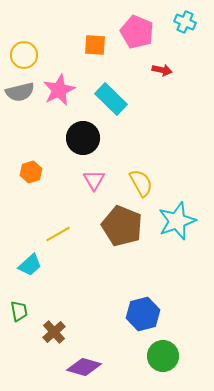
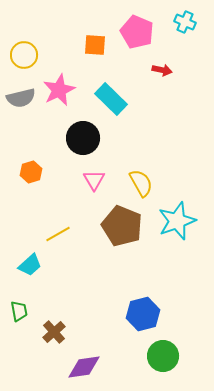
gray semicircle: moved 1 px right, 6 px down
purple diamond: rotated 24 degrees counterclockwise
